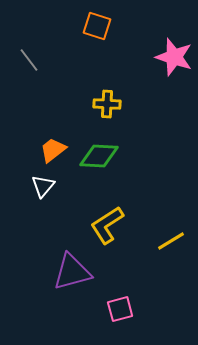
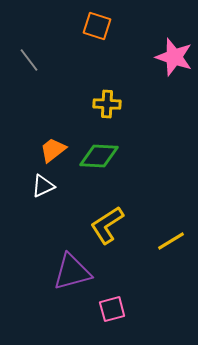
white triangle: rotated 25 degrees clockwise
pink square: moved 8 px left
